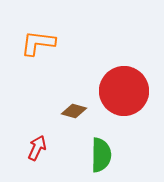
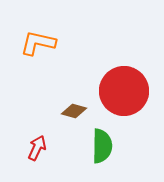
orange L-shape: rotated 6 degrees clockwise
green semicircle: moved 1 px right, 9 px up
